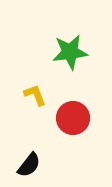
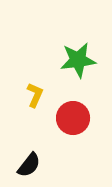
green star: moved 8 px right, 8 px down
yellow L-shape: rotated 45 degrees clockwise
